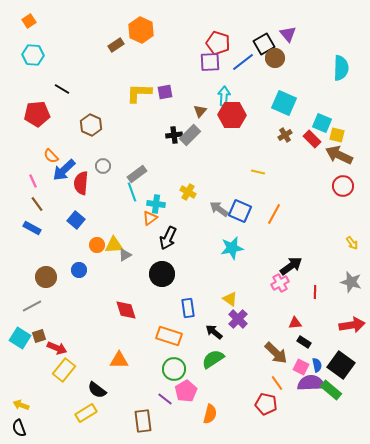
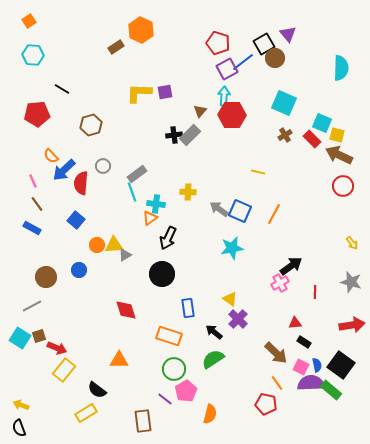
brown rectangle at (116, 45): moved 2 px down
purple square at (210, 62): moved 17 px right, 7 px down; rotated 25 degrees counterclockwise
brown hexagon at (91, 125): rotated 20 degrees clockwise
yellow cross at (188, 192): rotated 28 degrees counterclockwise
